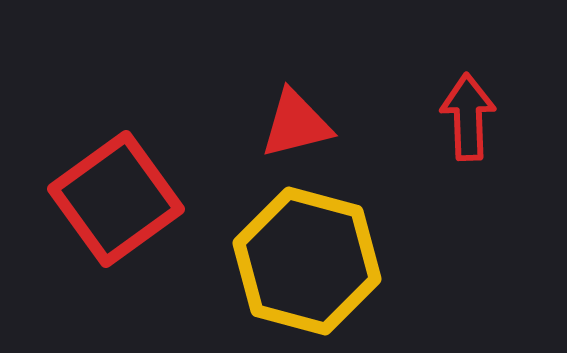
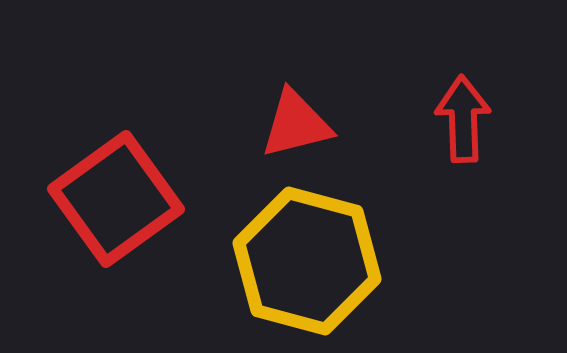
red arrow: moved 5 px left, 2 px down
